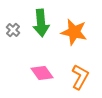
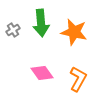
gray cross: rotated 16 degrees clockwise
orange L-shape: moved 2 px left, 2 px down
